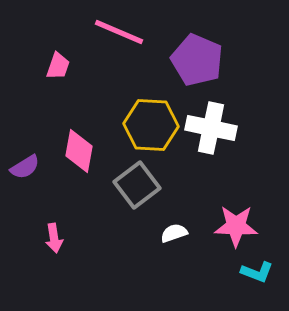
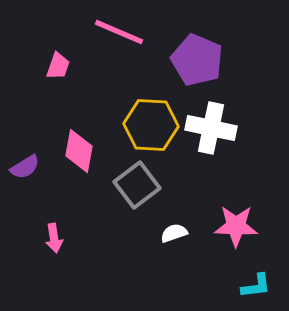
cyan L-shape: moved 1 px left, 14 px down; rotated 28 degrees counterclockwise
